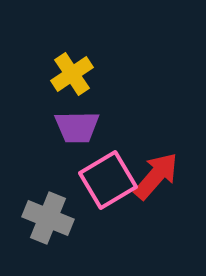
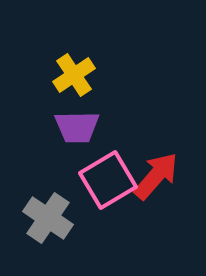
yellow cross: moved 2 px right, 1 px down
gray cross: rotated 12 degrees clockwise
